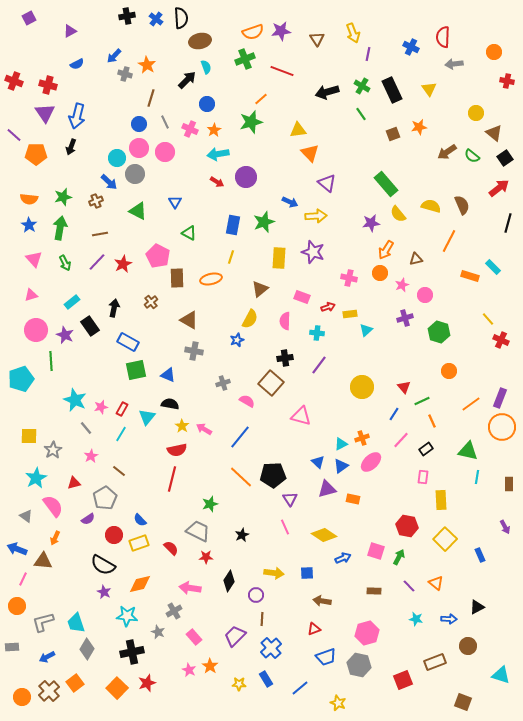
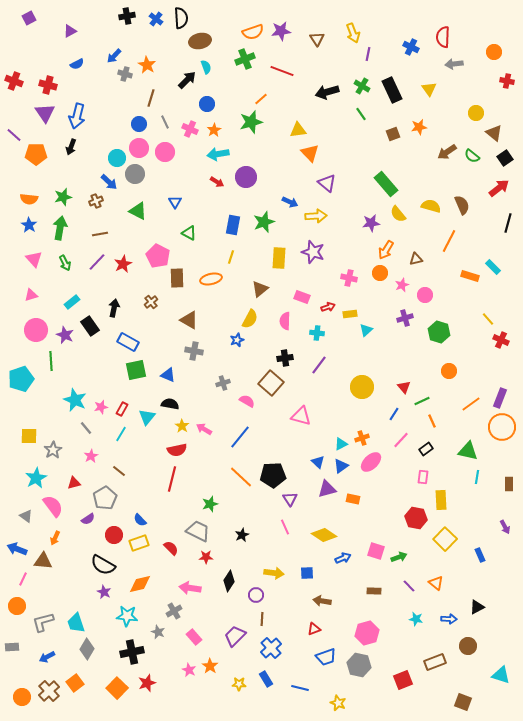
red hexagon at (407, 526): moved 9 px right, 8 px up
green arrow at (399, 557): rotated 42 degrees clockwise
blue line at (300, 688): rotated 54 degrees clockwise
